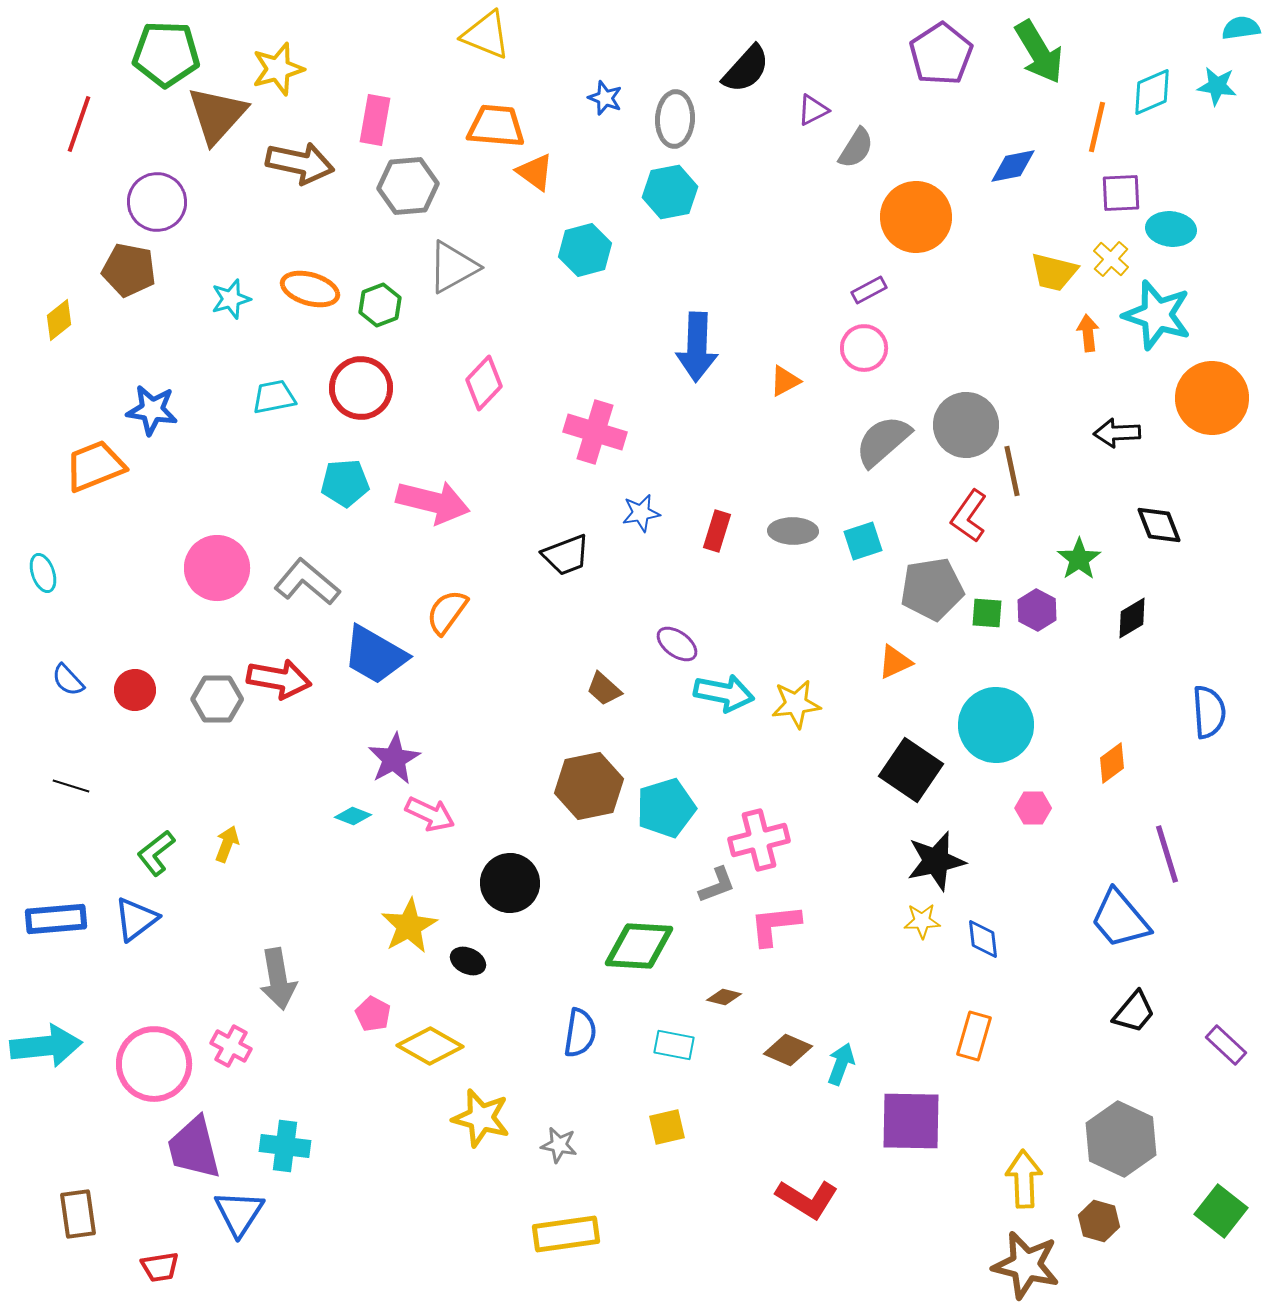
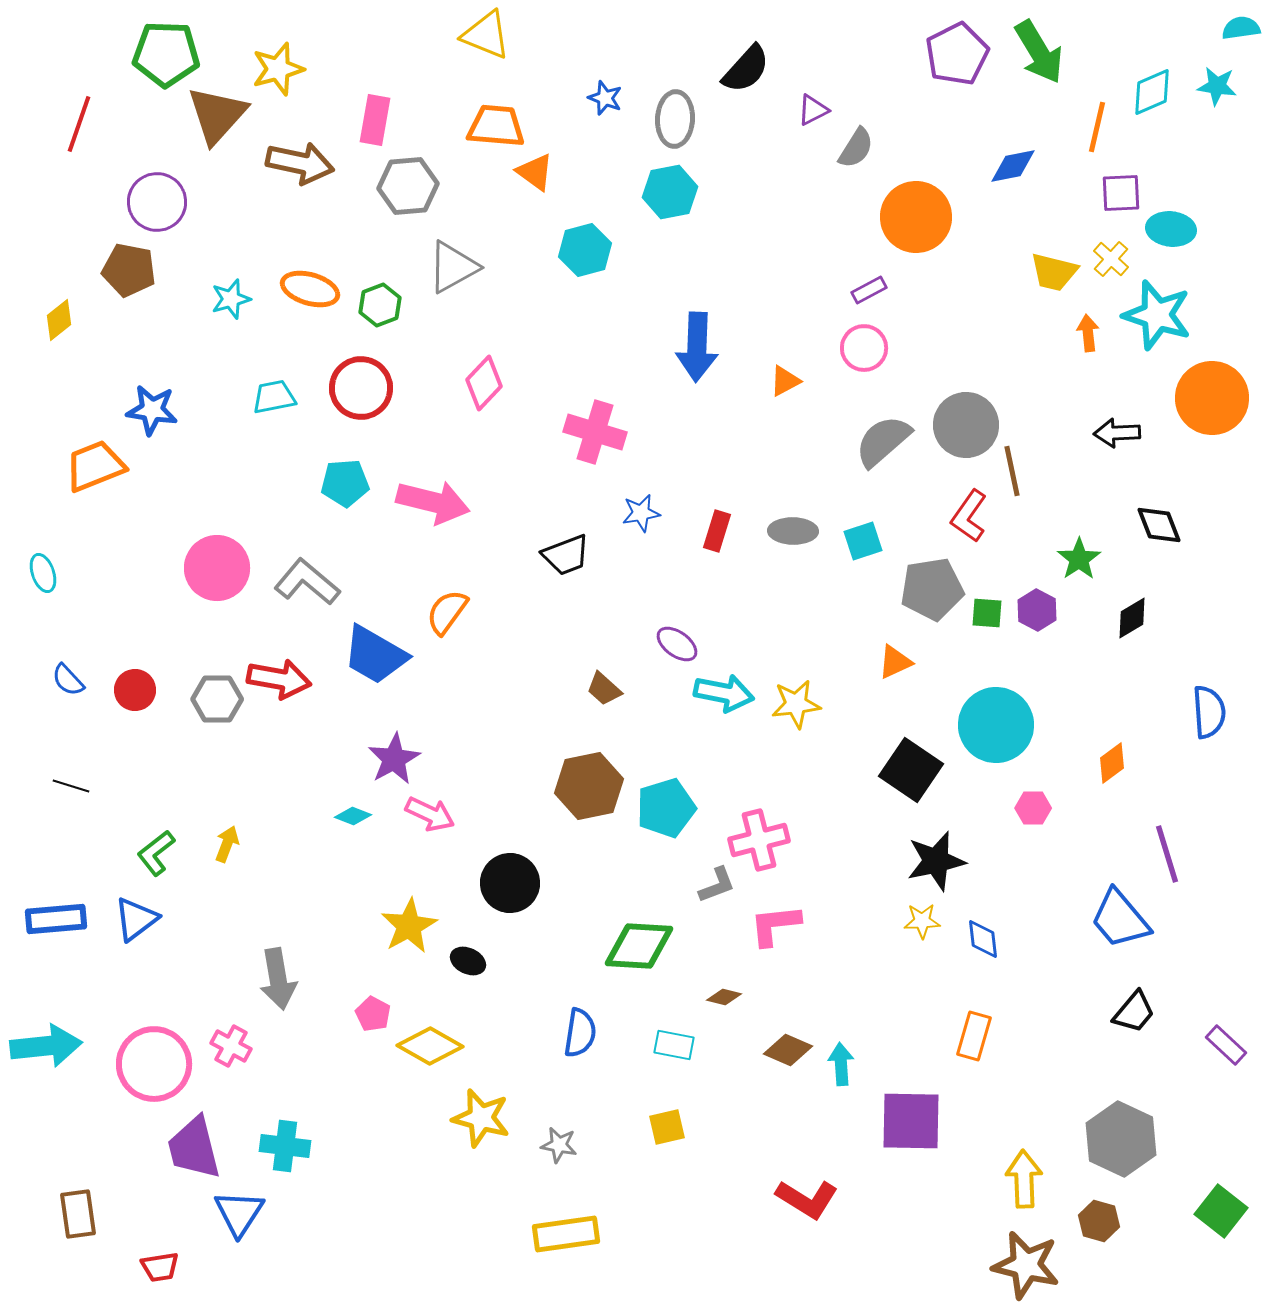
purple pentagon at (941, 54): moved 16 px right; rotated 6 degrees clockwise
cyan arrow at (841, 1064): rotated 24 degrees counterclockwise
